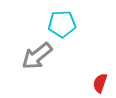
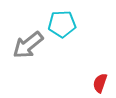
gray arrow: moved 9 px left, 11 px up
